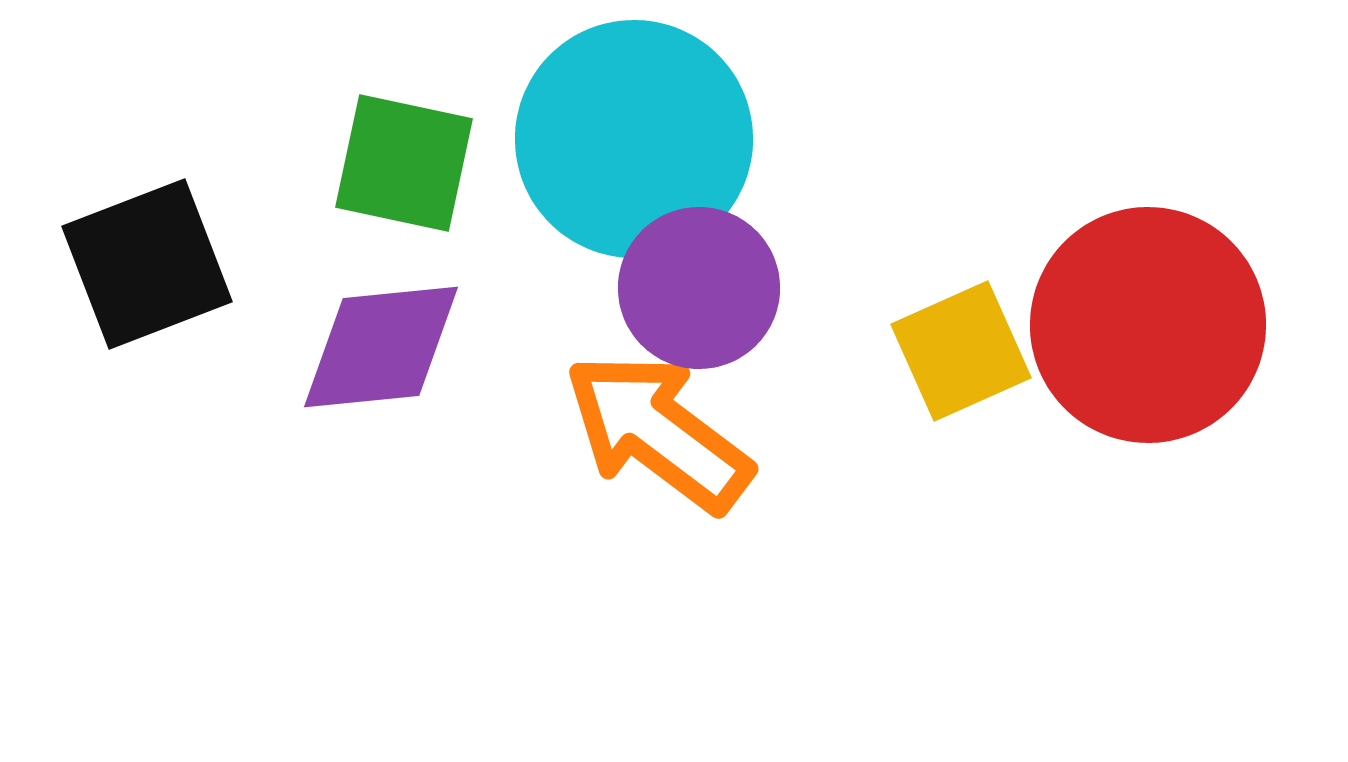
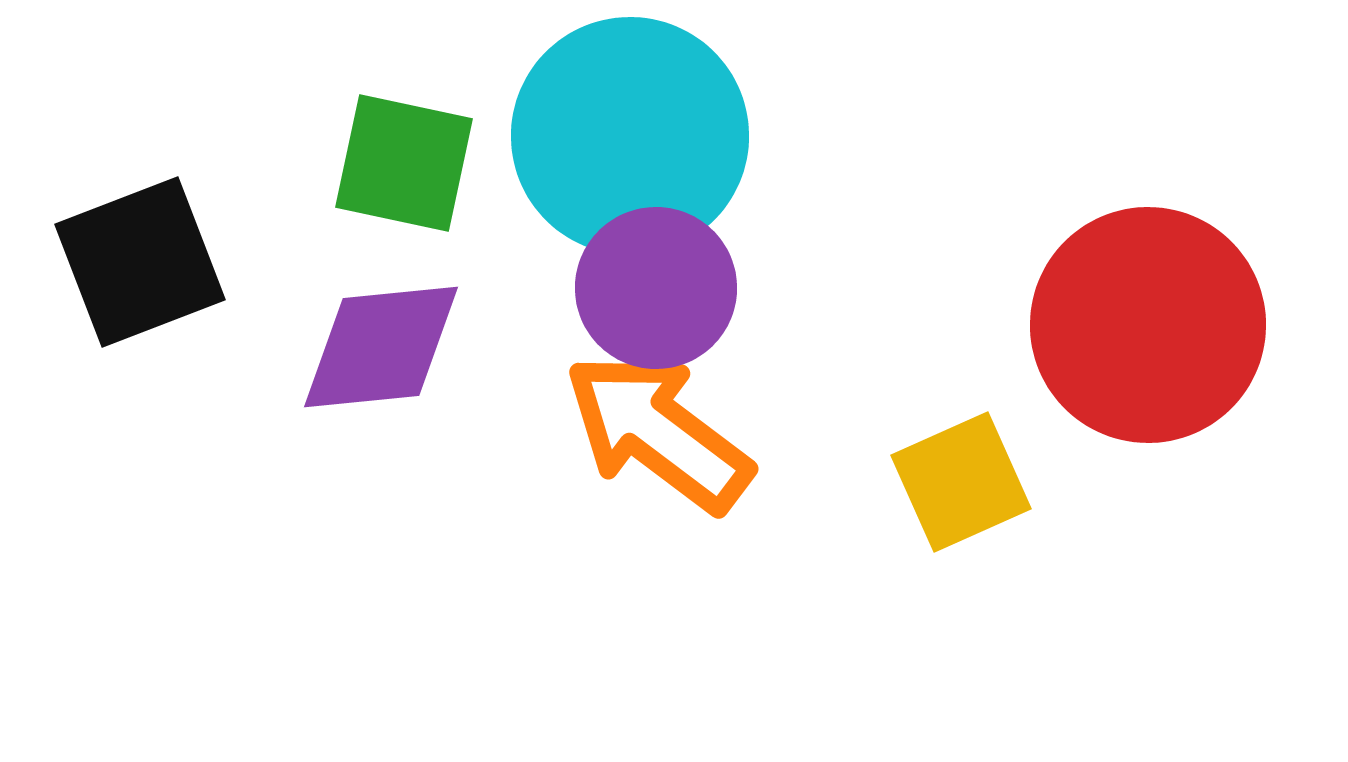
cyan circle: moved 4 px left, 3 px up
black square: moved 7 px left, 2 px up
purple circle: moved 43 px left
yellow square: moved 131 px down
